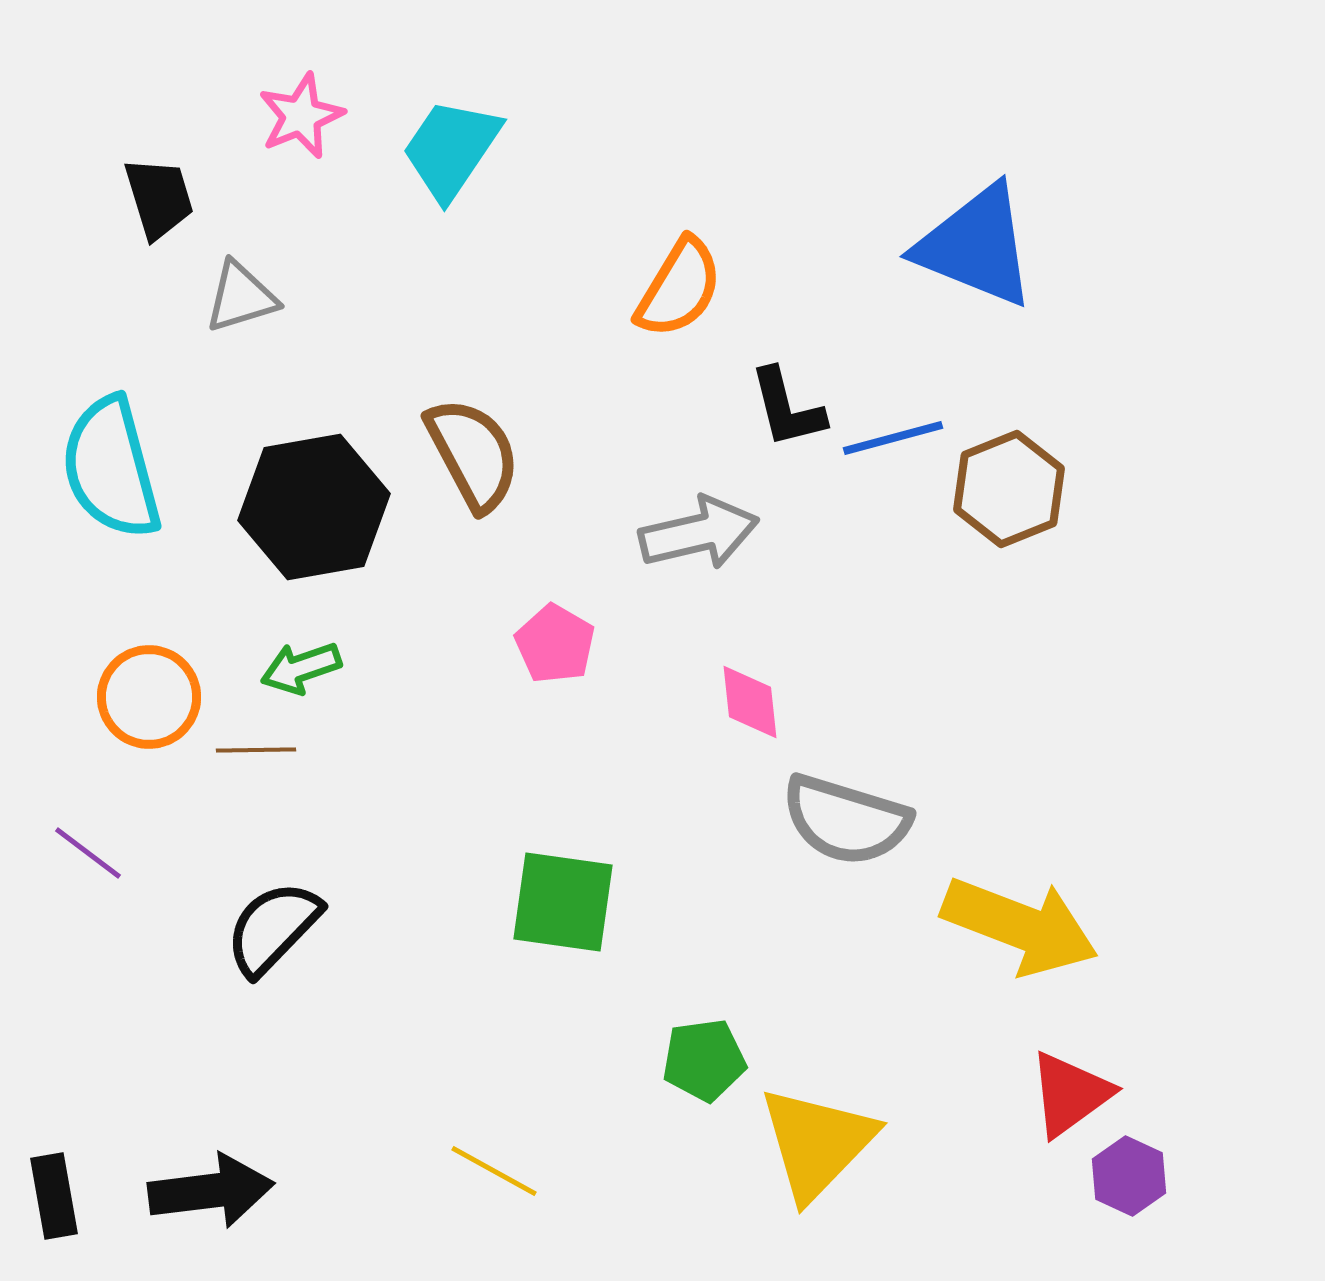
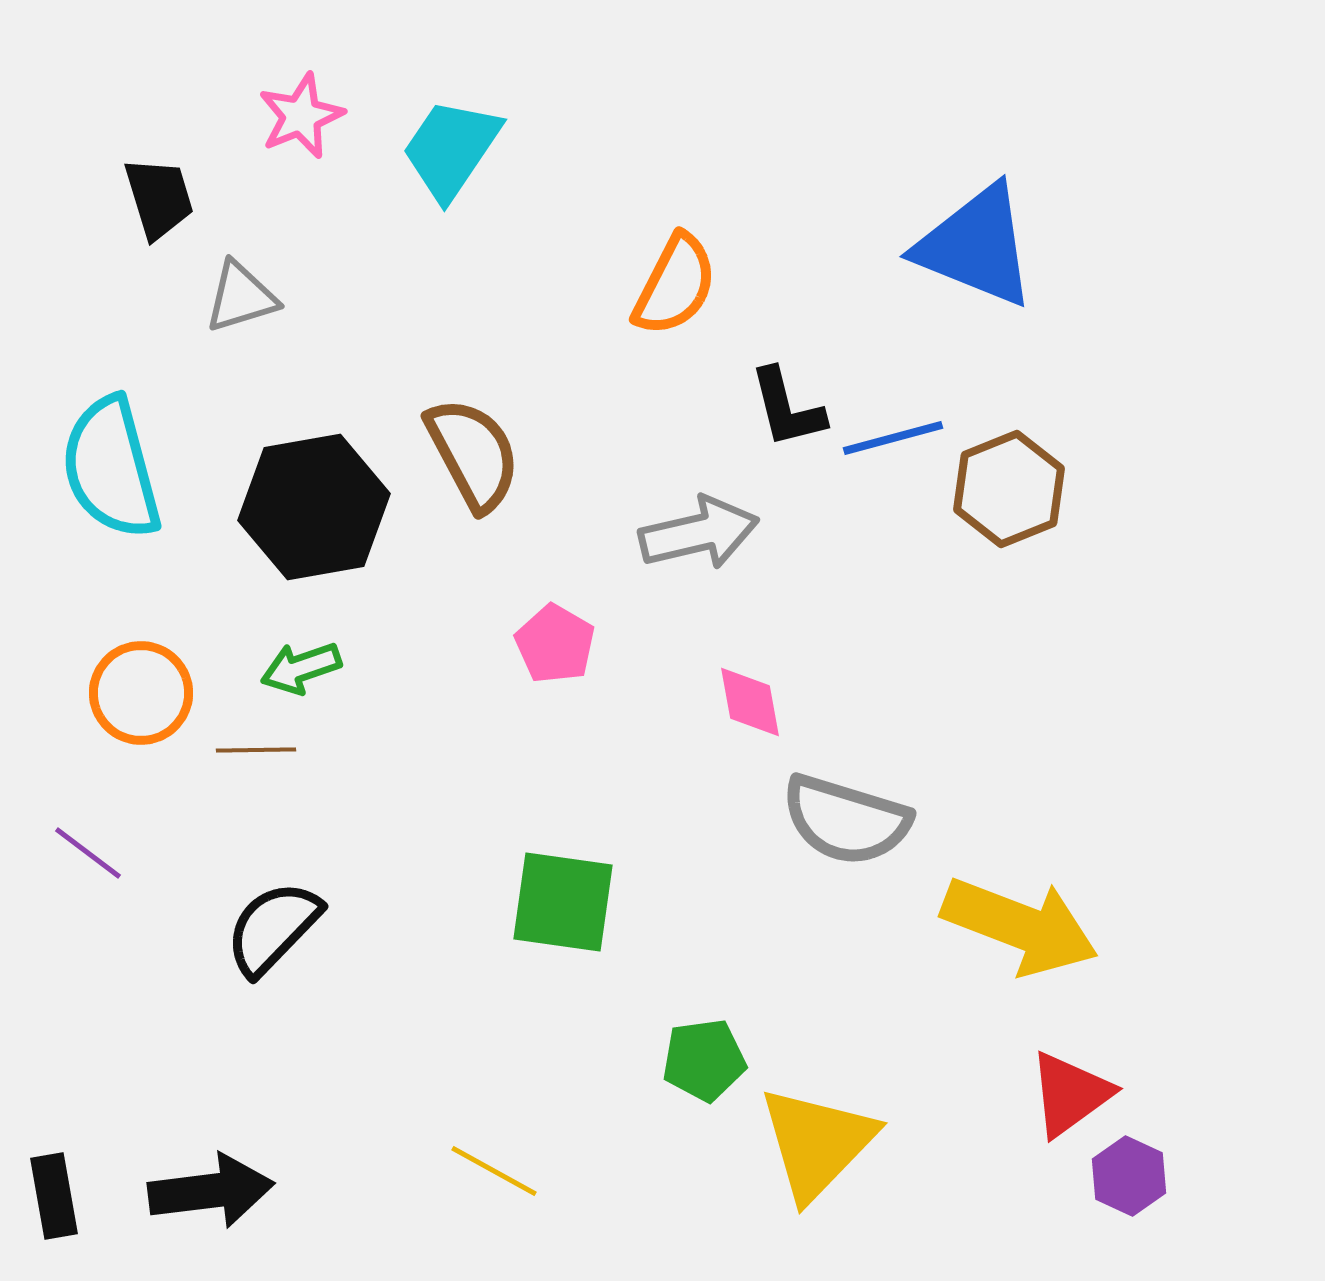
orange semicircle: moved 4 px left, 3 px up; rotated 4 degrees counterclockwise
orange circle: moved 8 px left, 4 px up
pink diamond: rotated 4 degrees counterclockwise
